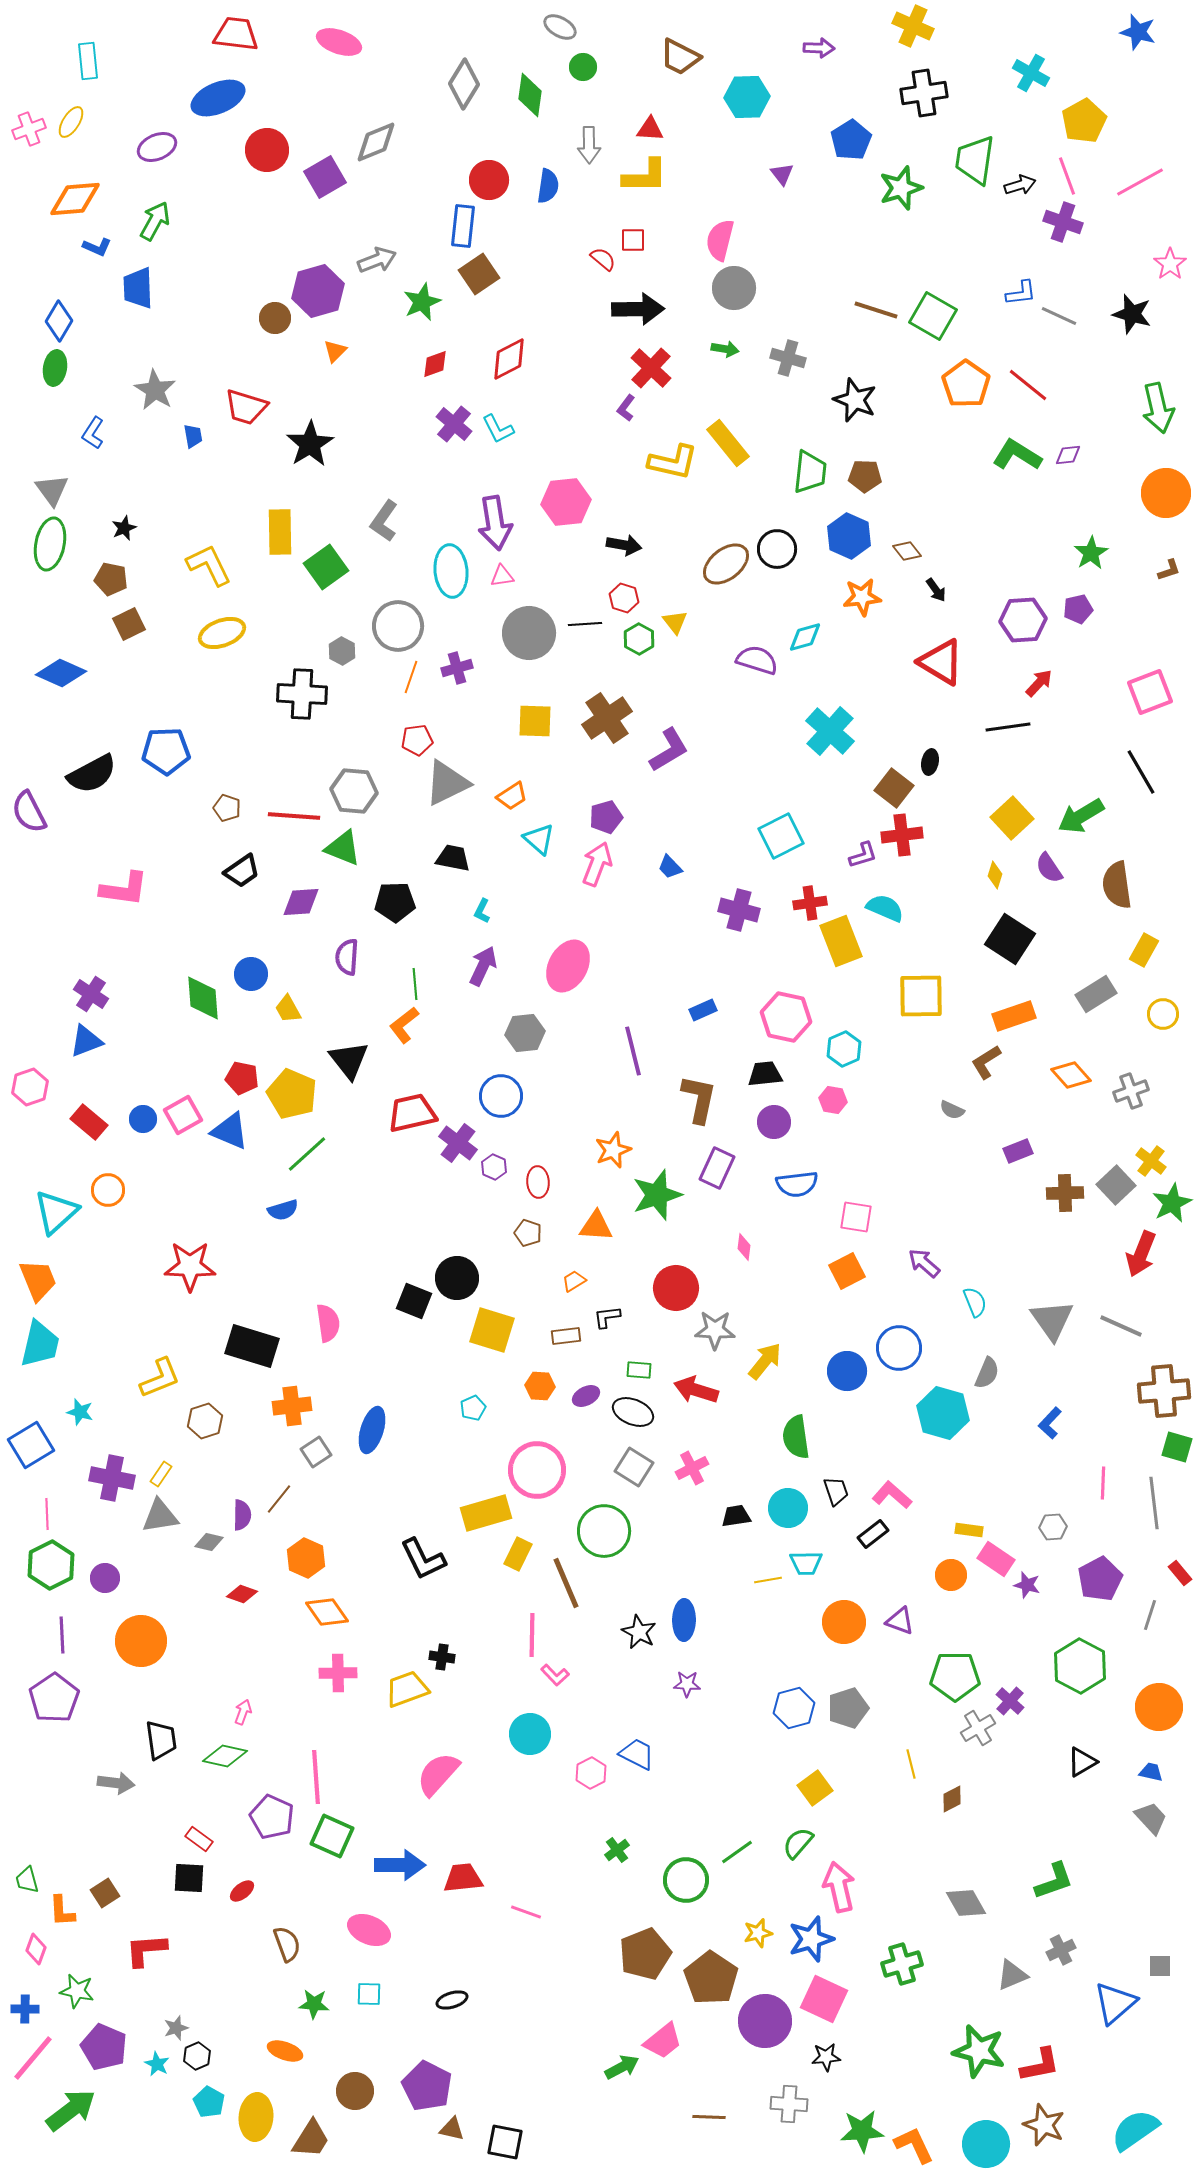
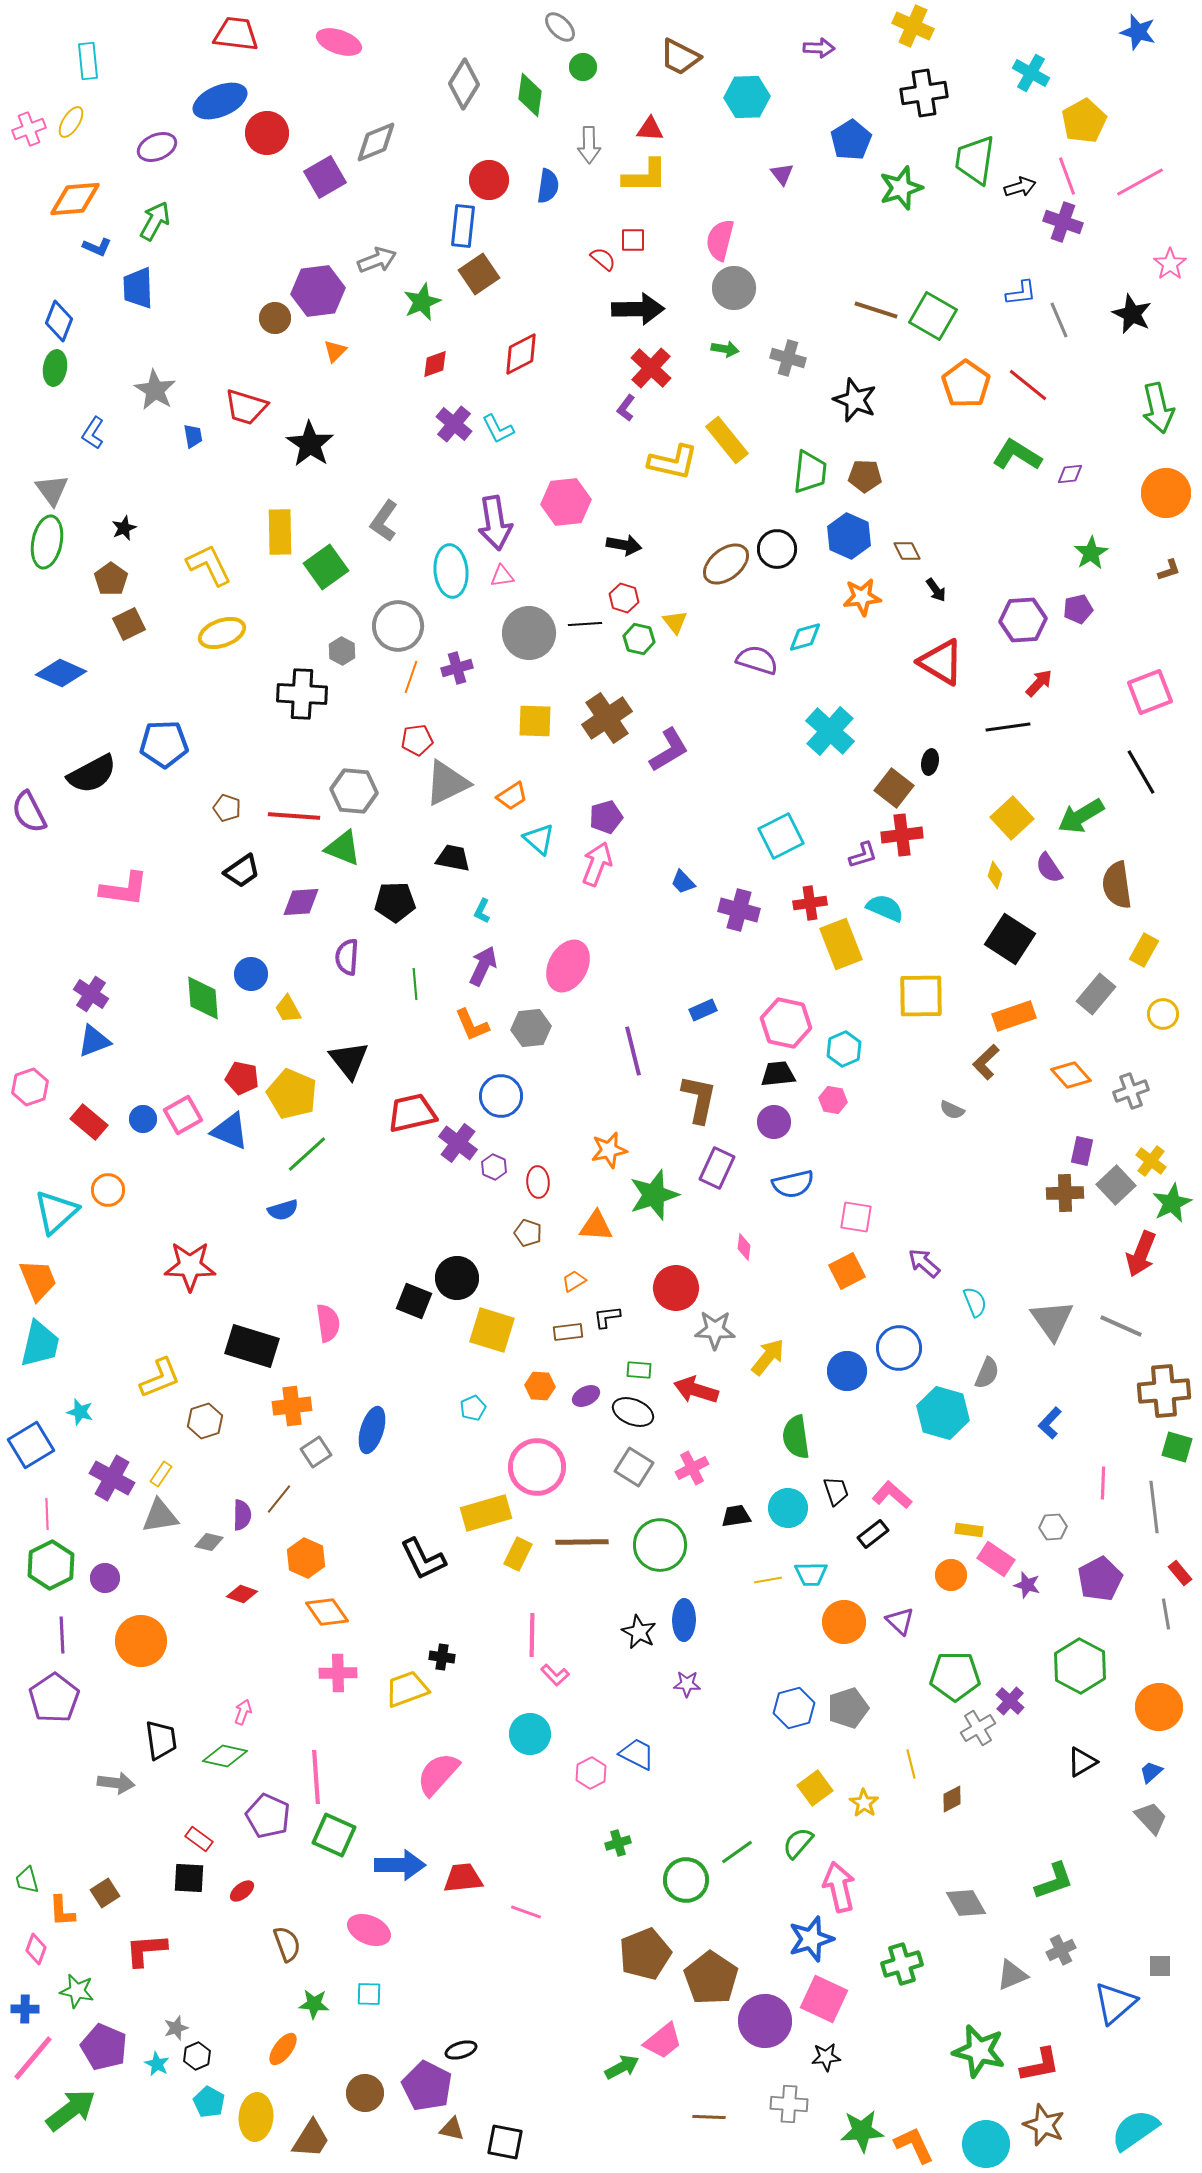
gray ellipse at (560, 27): rotated 16 degrees clockwise
blue ellipse at (218, 98): moved 2 px right, 3 px down
red circle at (267, 150): moved 17 px up
black arrow at (1020, 185): moved 2 px down
purple hexagon at (318, 291): rotated 9 degrees clockwise
black star at (1132, 314): rotated 9 degrees clockwise
gray line at (1059, 316): moved 4 px down; rotated 42 degrees clockwise
blue diamond at (59, 321): rotated 9 degrees counterclockwise
red diamond at (509, 359): moved 12 px right, 5 px up
yellow rectangle at (728, 443): moved 1 px left, 3 px up
black star at (310, 444): rotated 6 degrees counterclockwise
purple diamond at (1068, 455): moved 2 px right, 19 px down
green ellipse at (50, 544): moved 3 px left, 2 px up
brown diamond at (907, 551): rotated 12 degrees clockwise
brown pentagon at (111, 579): rotated 24 degrees clockwise
green hexagon at (639, 639): rotated 16 degrees counterclockwise
blue pentagon at (166, 751): moved 2 px left, 7 px up
blue trapezoid at (670, 867): moved 13 px right, 15 px down
yellow rectangle at (841, 941): moved 3 px down
gray rectangle at (1096, 994): rotated 18 degrees counterclockwise
pink hexagon at (786, 1017): moved 6 px down
orange L-shape at (404, 1025): moved 68 px right; rotated 75 degrees counterclockwise
gray hexagon at (525, 1033): moved 6 px right, 5 px up
blue triangle at (86, 1041): moved 8 px right
brown L-shape at (986, 1062): rotated 12 degrees counterclockwise
black trapezoid at (765, 1074): moved 13 px right
orange star at (613, 1150): moved 4 px left; rotated 9 degrees clockwise
purple rectangle at (1018, 1151): moved 64 px right; rotated 56 degrees counterclockwise
blue semicircle at (797, 1184): moved 4 px left; rotated 6 degrees counterclockwise
green star at (657, 1195): moved 3 px left
brown rectangle at (566, 1336): moved 2 px right, 4 px up
yellow arrow at (765, 1361): moved 3 px right, 4 px up
pink circle at (537, 1470): moved 3 px up
purple cross at (112, 1478): rotated 18 degrees clockwise
gray line at (1154, 1503): moved 4 px down
green circle at (604, 1531): moved 56 px right, 14 px down
cyan trapezoid at (806, 1563): moved 5 px right, 11 px down
brown line at (566, 1583): moved 16 px right, 41 px up; rotated 68 degrees counterclockwise
gray line at (1150, 1615): moved 16 px right, 1 px up; rotated 28 degrees counterclockwise
purple triangle at (900, 1621): rotated 24 degrees clockwise
blue trapezoid at (1151, 1772): rotated 55 degrees counterclockwise
purple pentagon at (272, 1817): moved 4 px left, 1 px up
green square at (332, 1836): moved 2 px right, 1 px up
green cross at (617, 1850): moved 1 px right, 7 px up; rotated 20 degrees clockwise
yellow star at (758, 1933): moved 106 px right, 130 px up; rotated 24 degrees counterclockwise
black ellipse at (452, 2000): moved 9 px right, 50 px down
orange ellipse at (285, 2051): moved 2 px left, 2 px up; rotated 72 degrees counterclockwise
brown circle at (355, 2091): moved 10 px right, 2 px down
